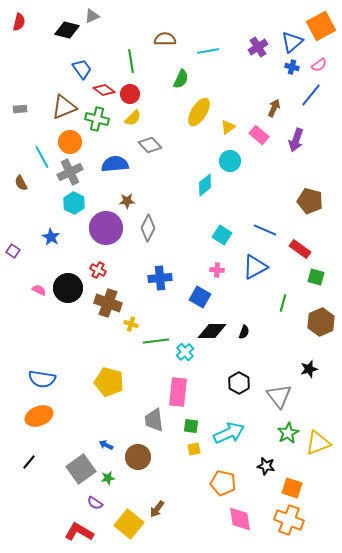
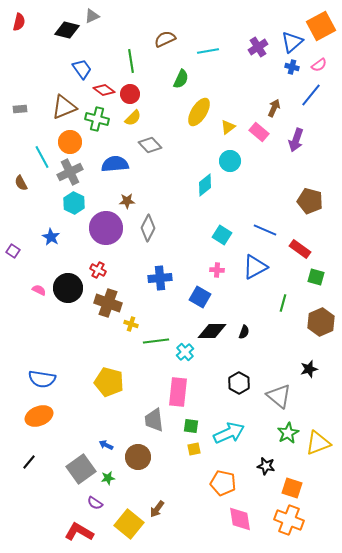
brown semicircle at (165, 39): rotated 25 degrees counterclockwise
pink rectangle at (259, 135): moved 3 px up
gray triangle at (279, 396): rotated 12 degrees counterclockwise
